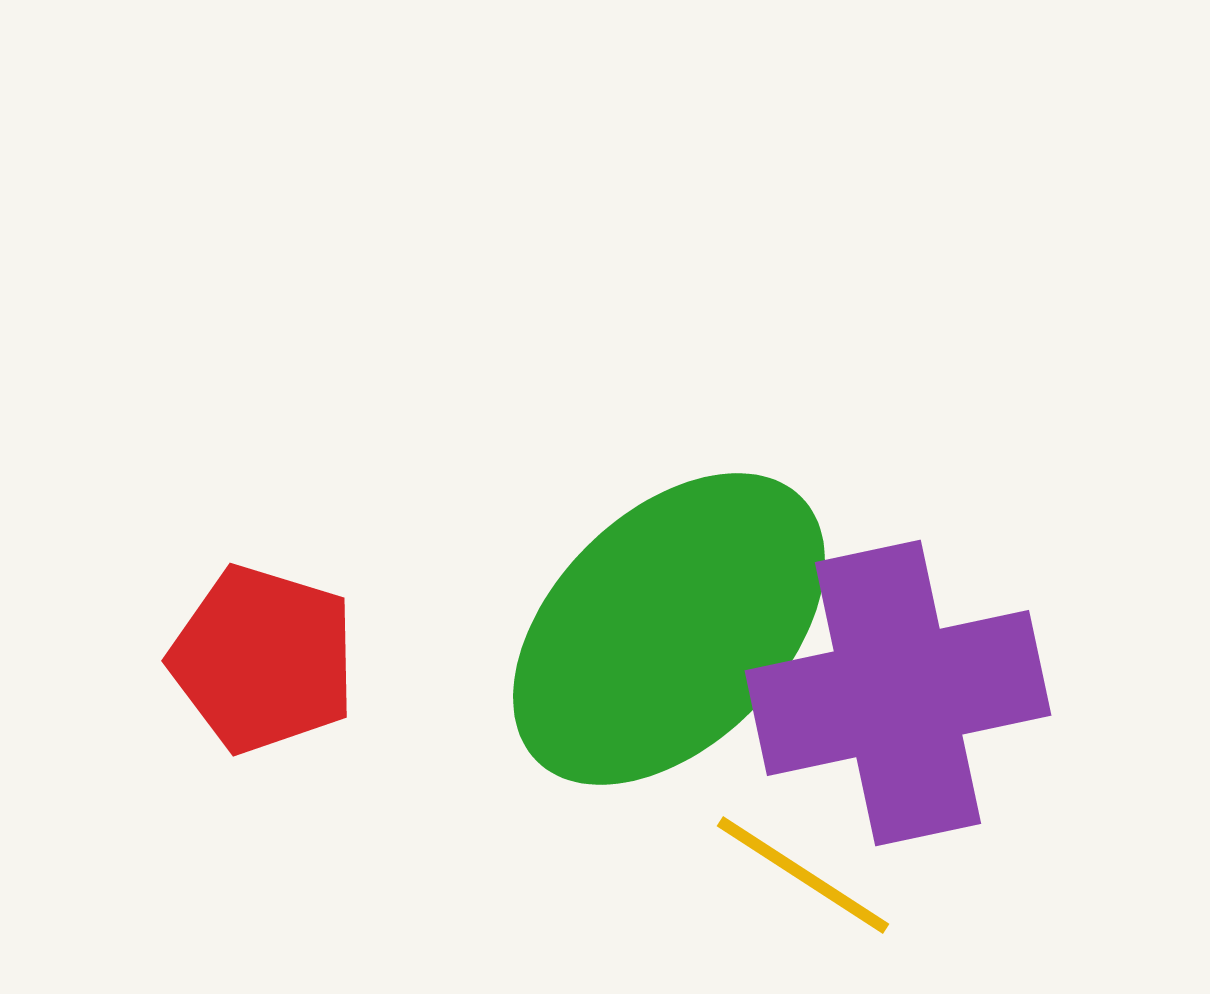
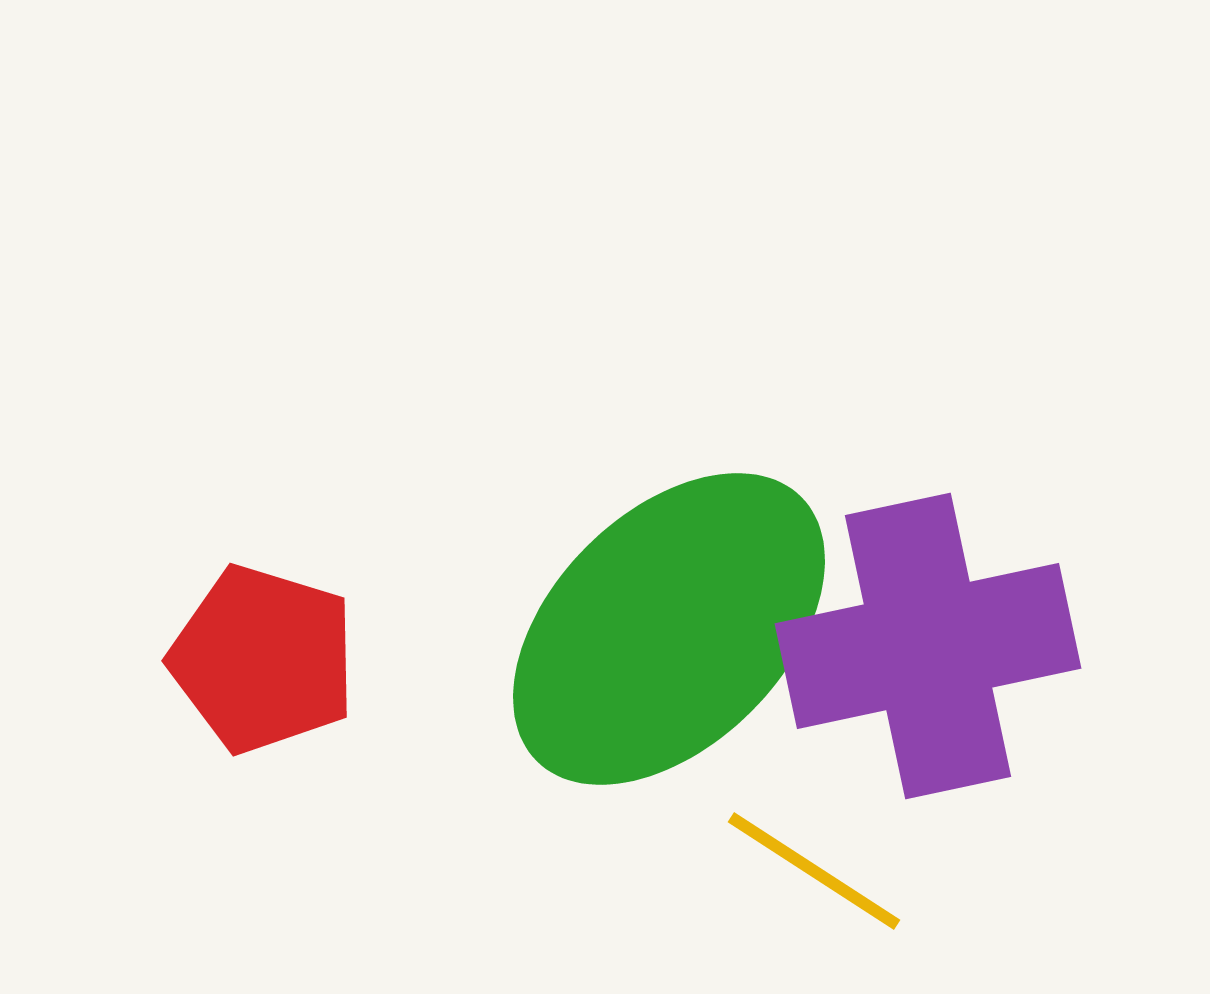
purple cross: moved 30 px right, 47 px up
yellow line: moved 11 px right, 4 px up
